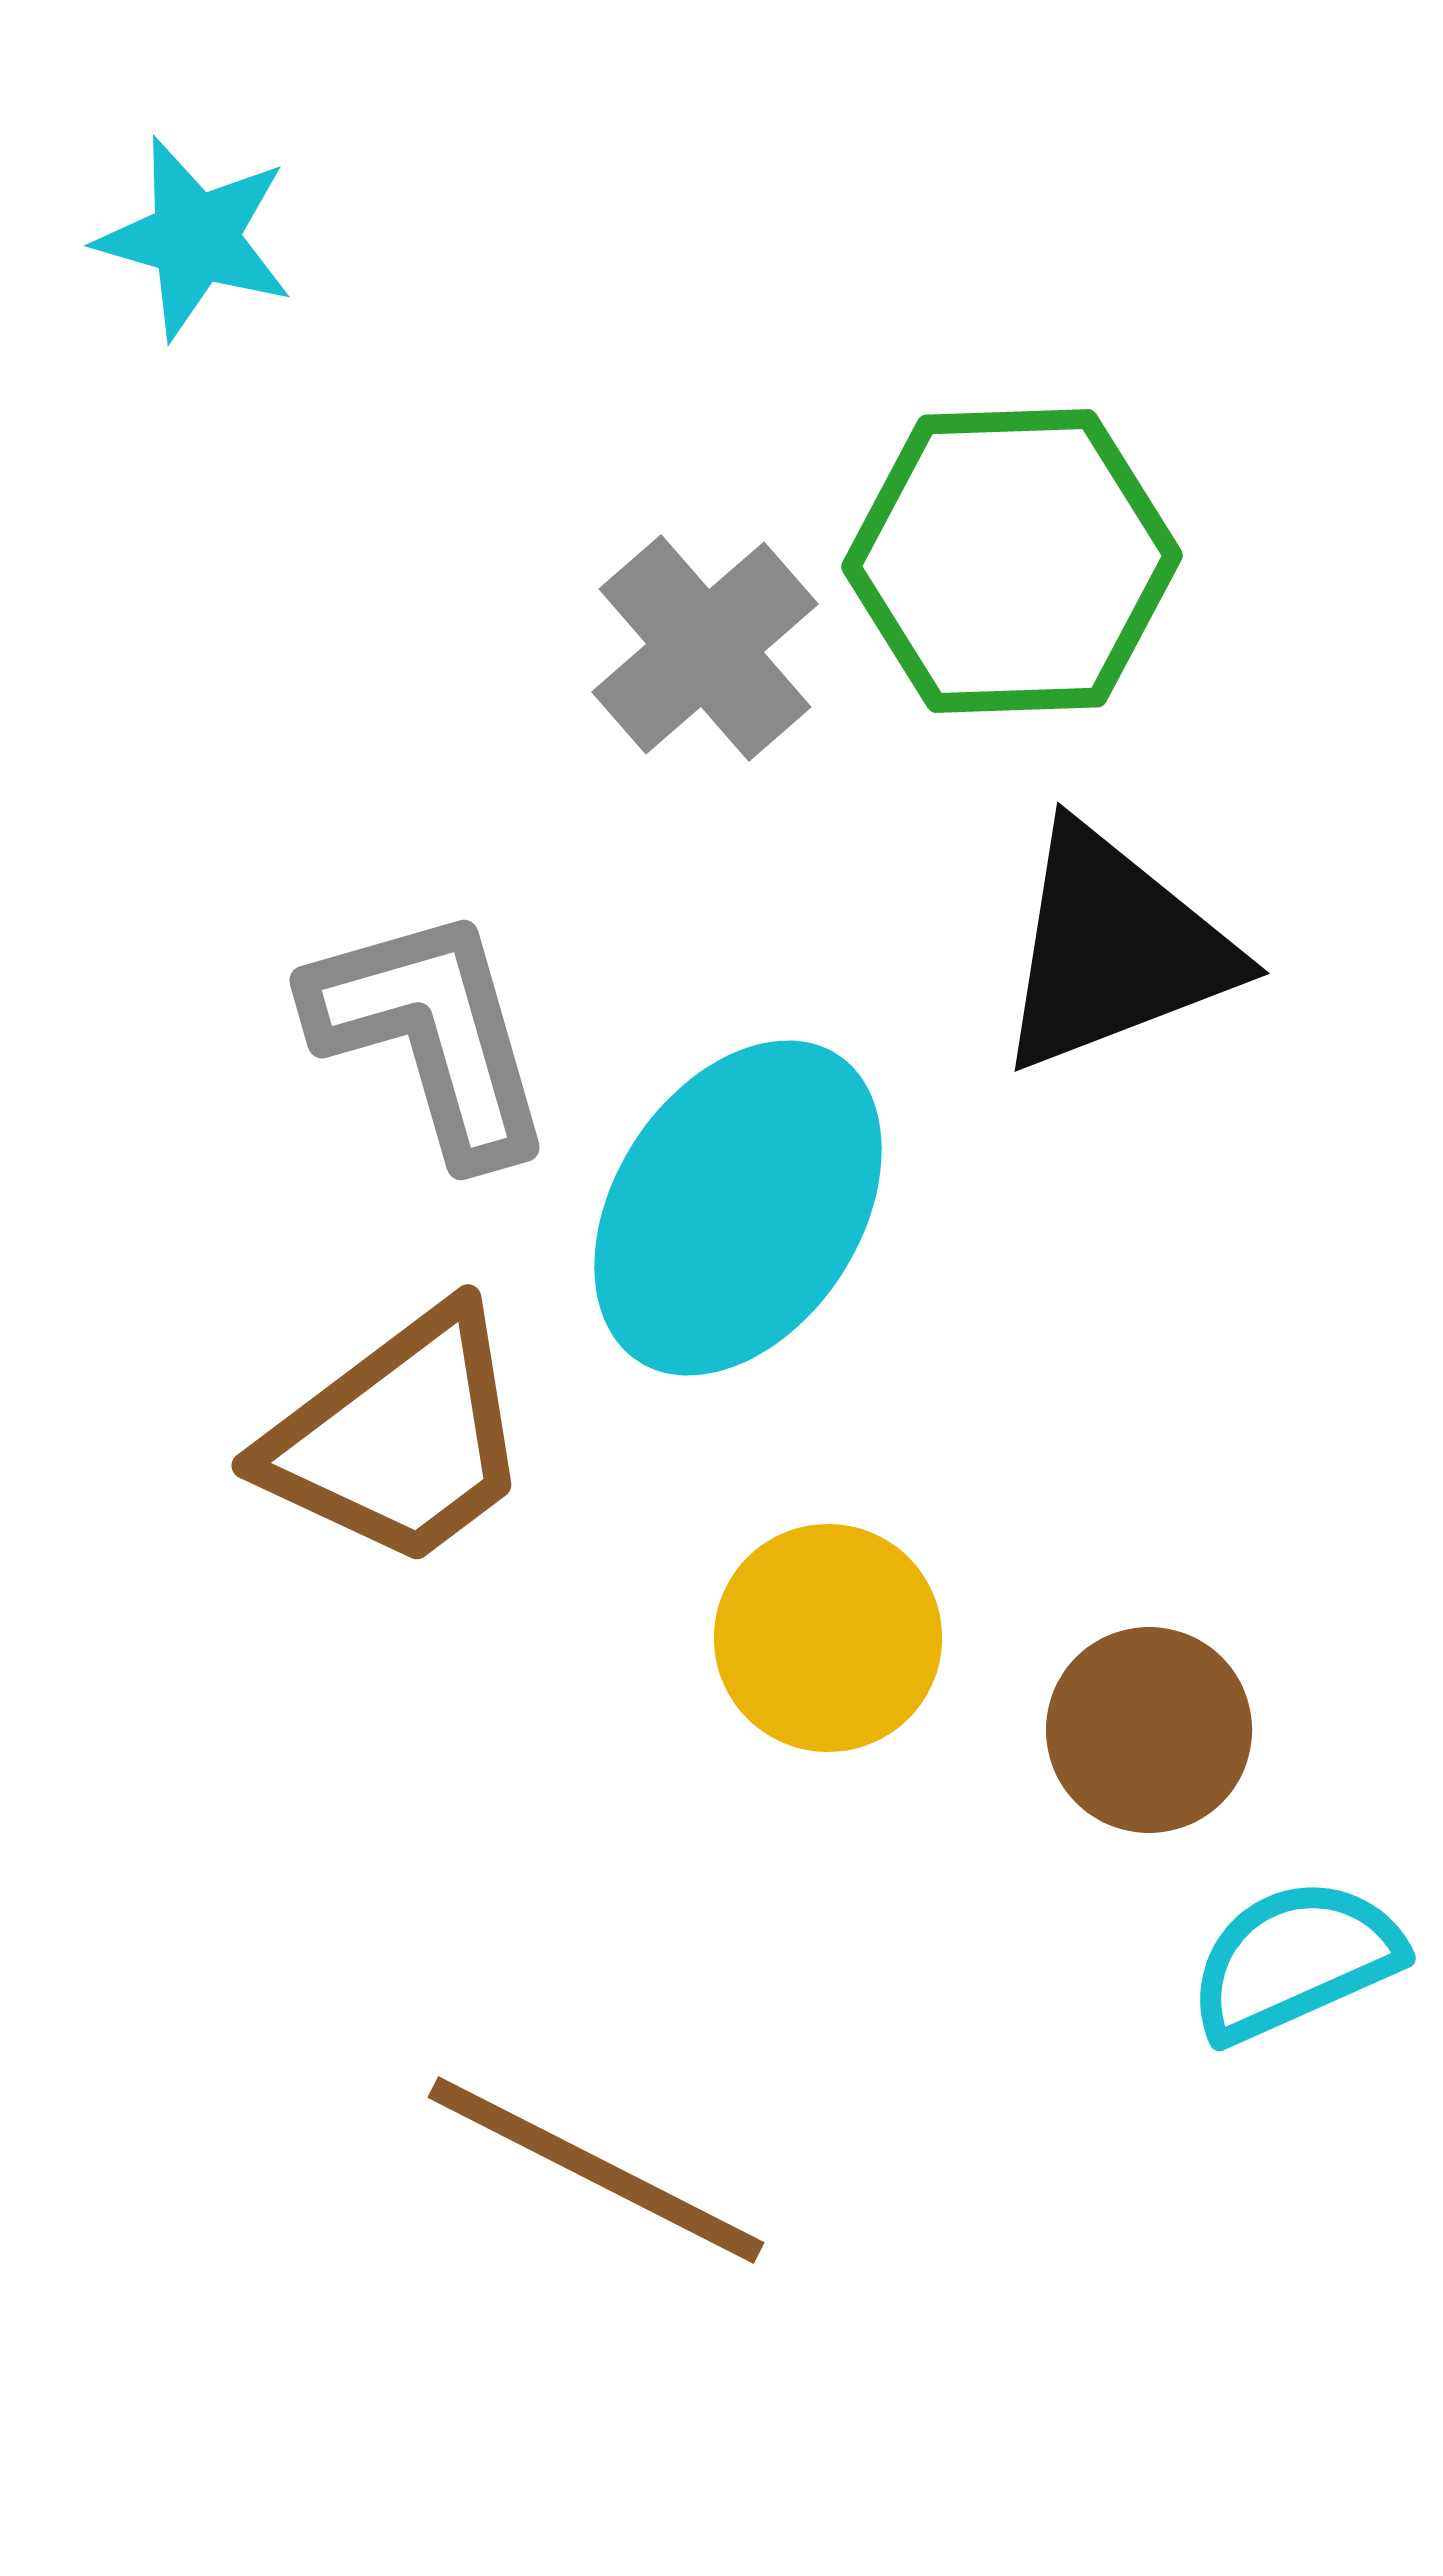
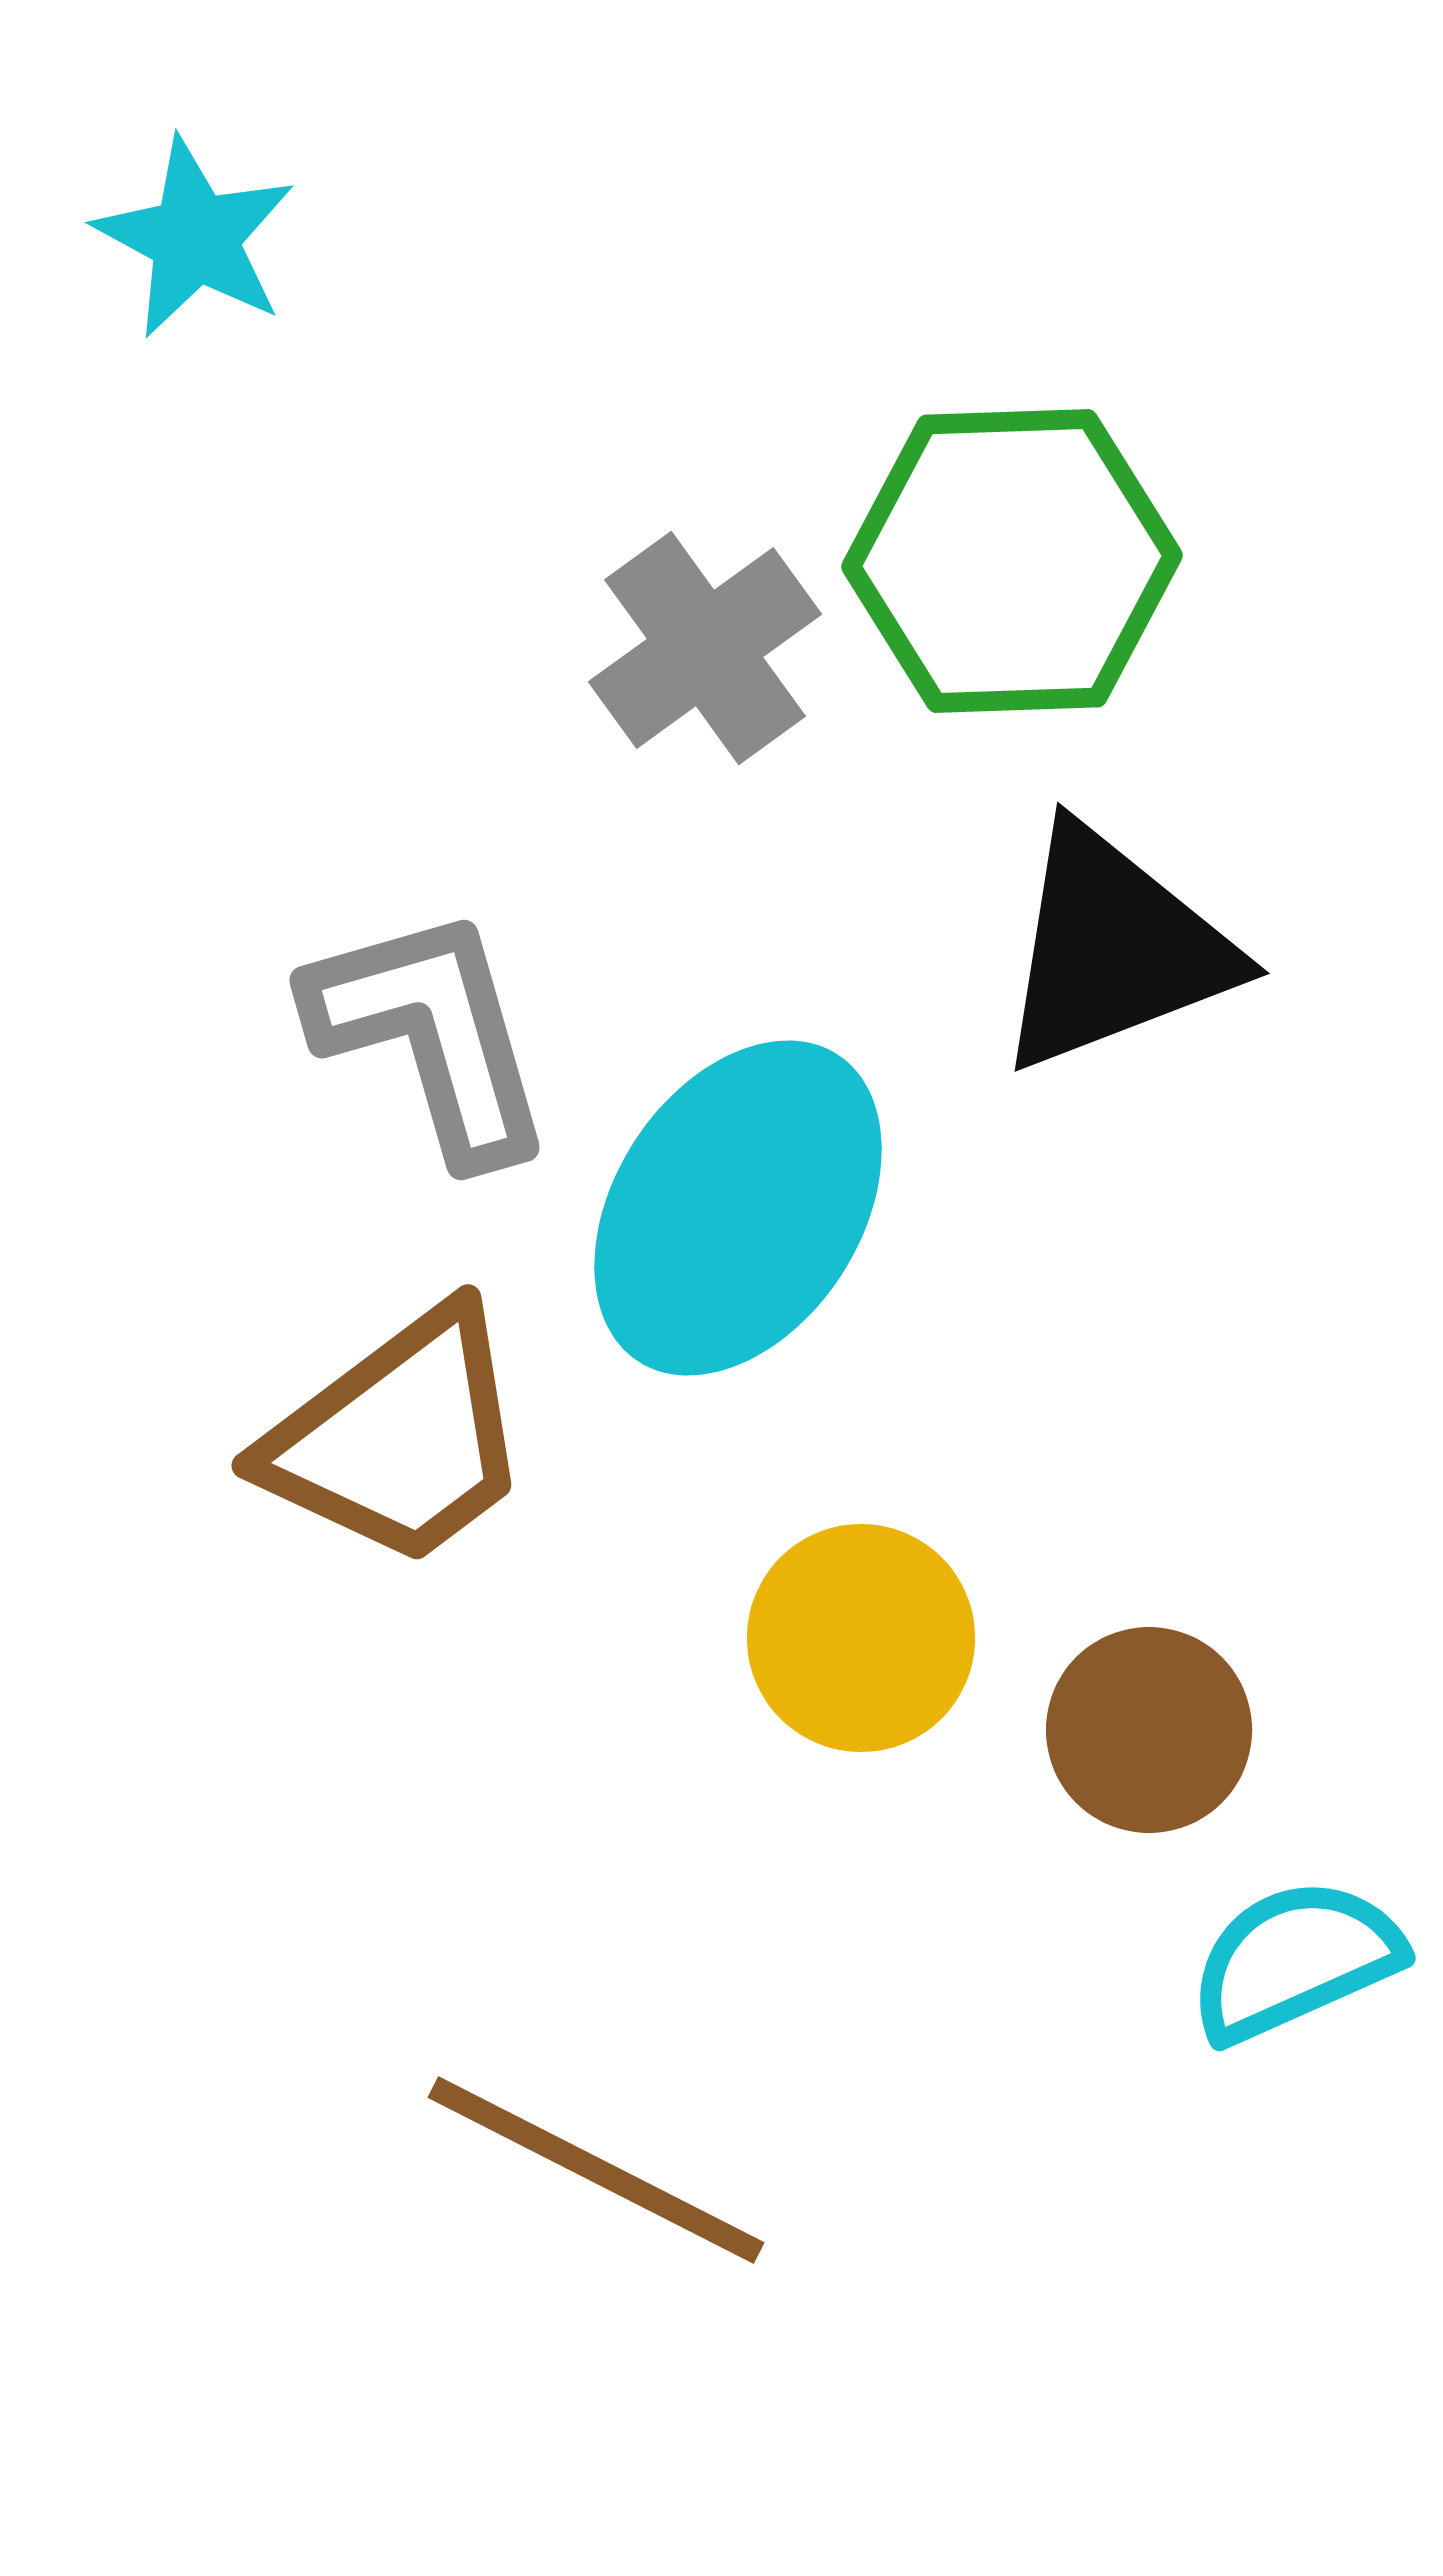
cyan star: rotated 12 degrees clockwise
gray cross: rotated 5 degrees clockwise
yellow circle: moved 33 px right
